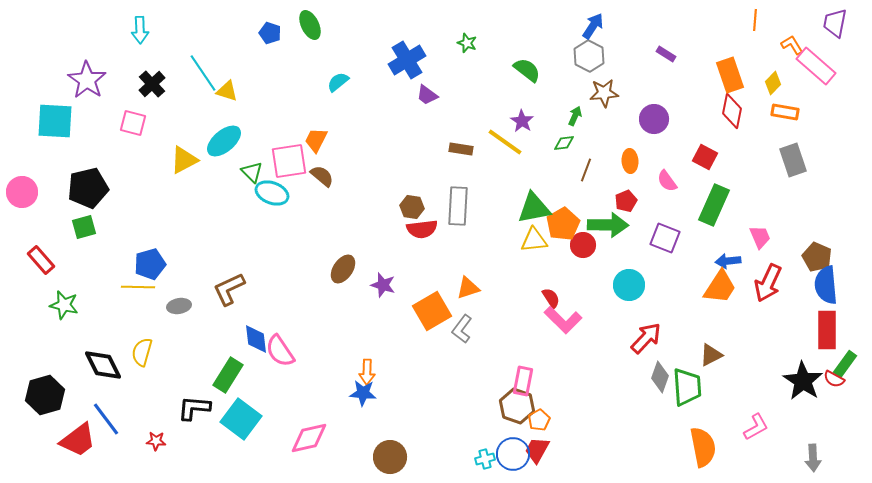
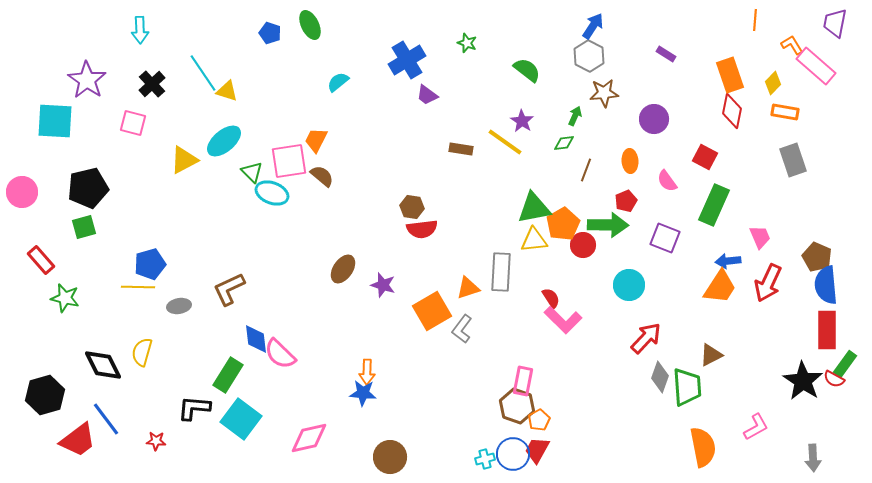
gray rectangle at (458, 206): moved 43 px right, 66 px down
green star at (64, 305): moved 1 px right, 7 px up
pink semicircle at (280, 351): moved 3 px down; rotated 12 degrees counterclockwise
